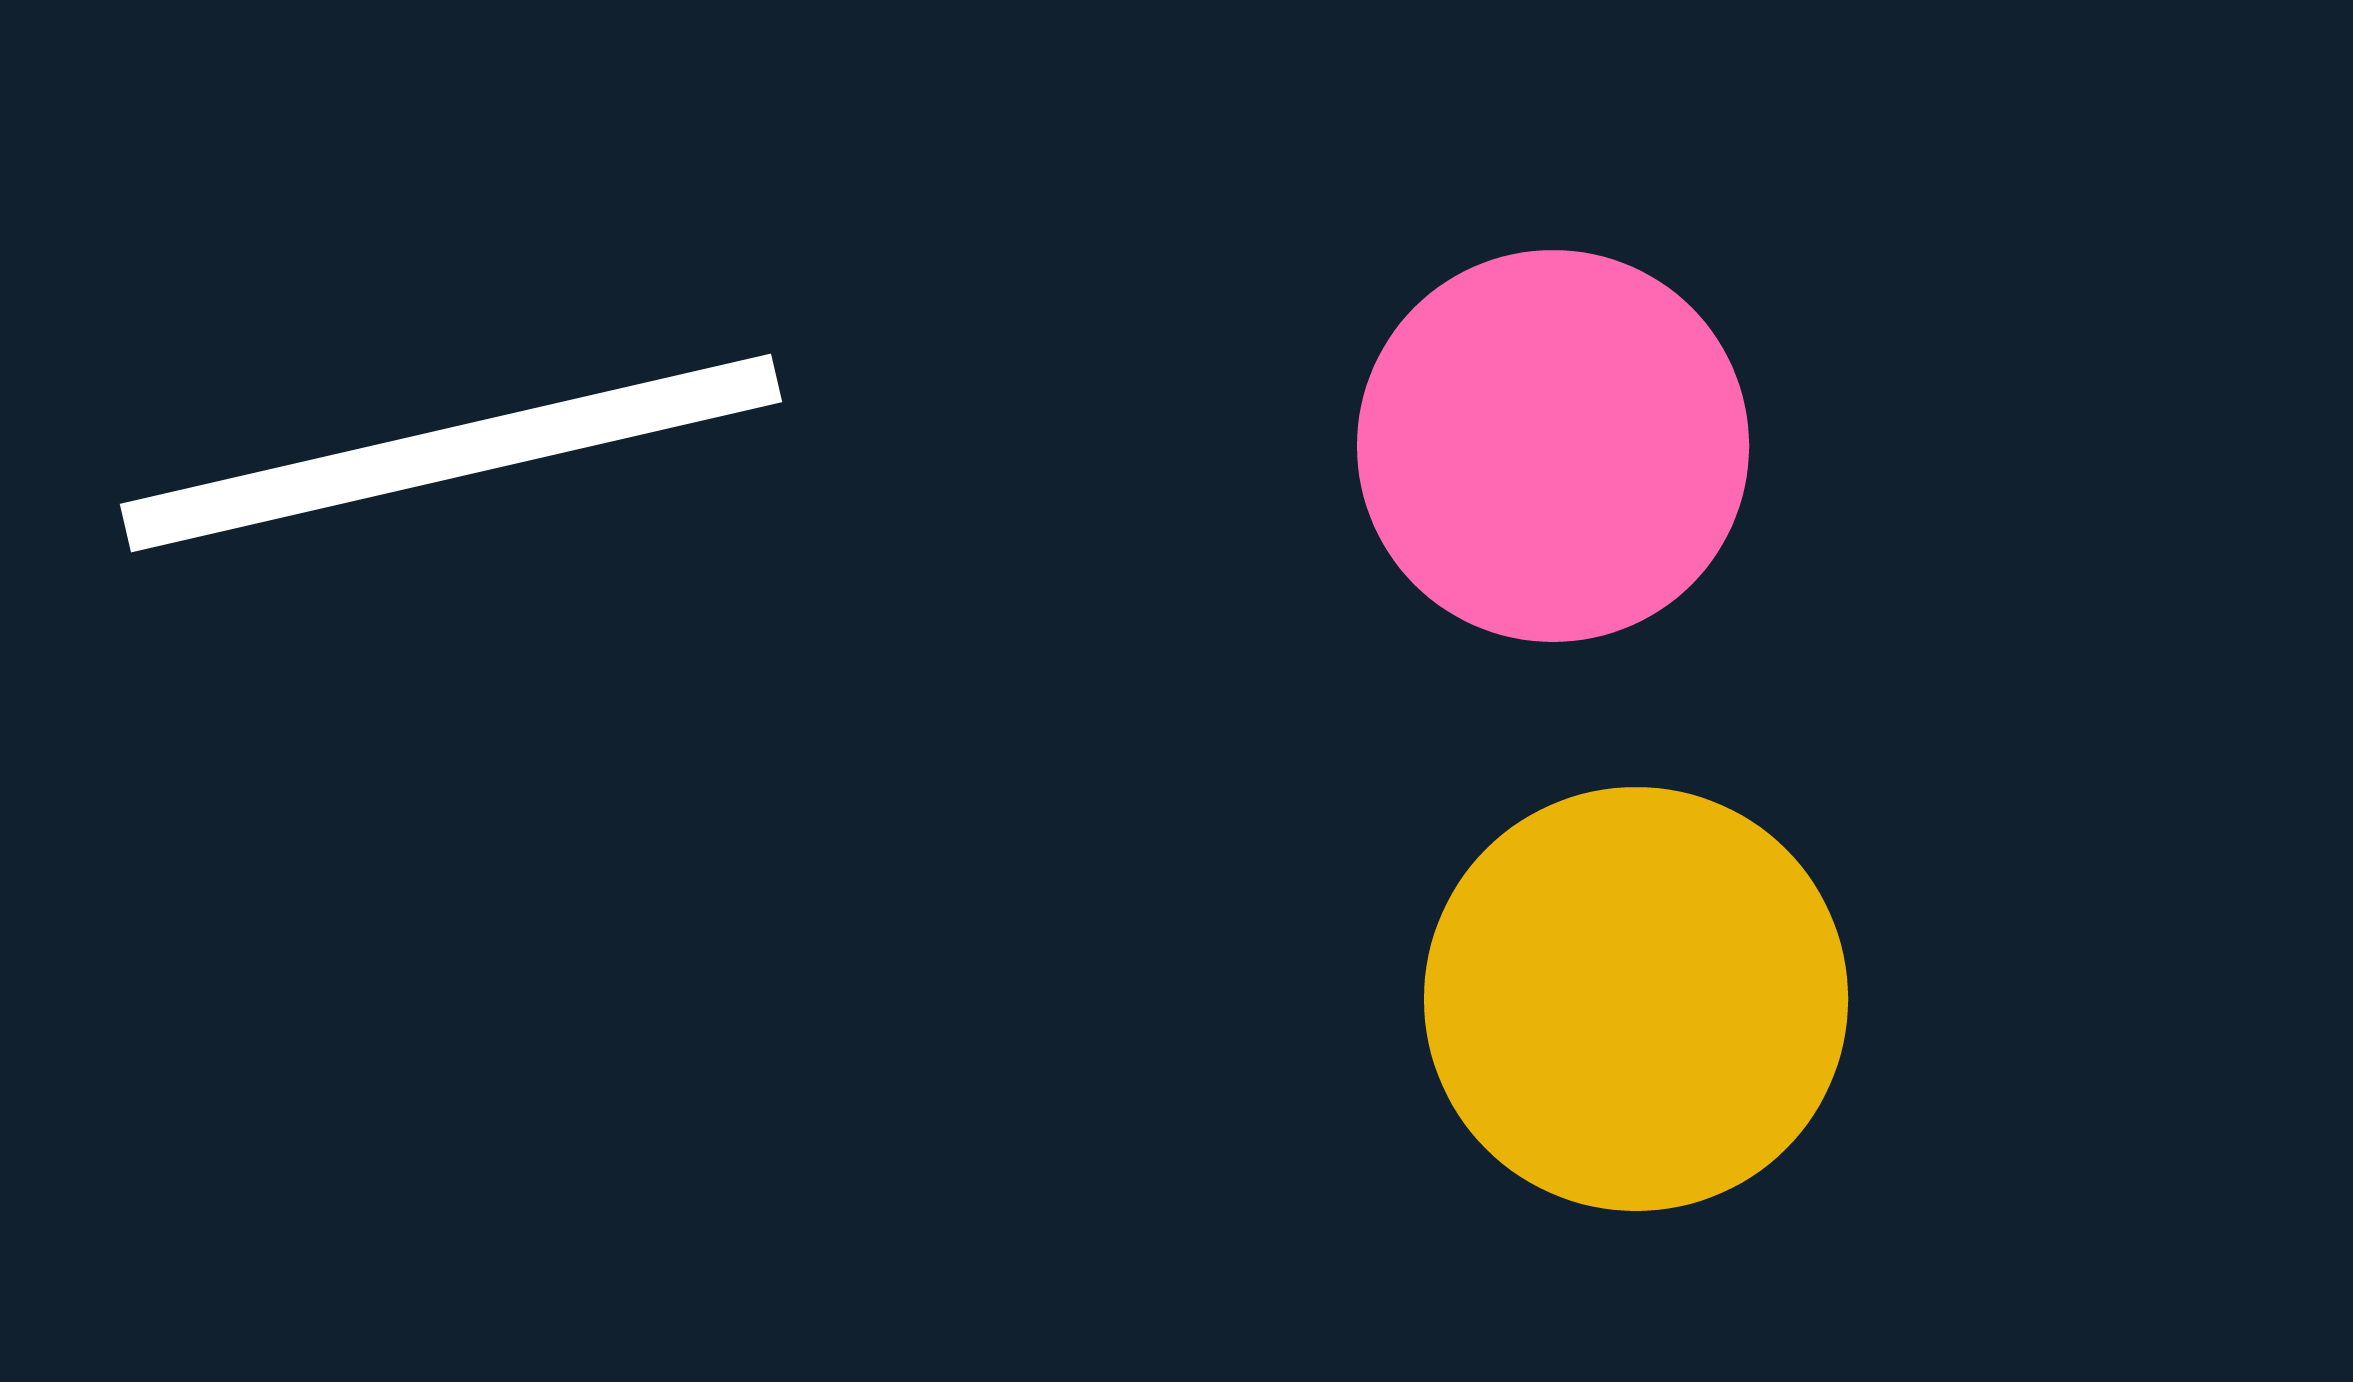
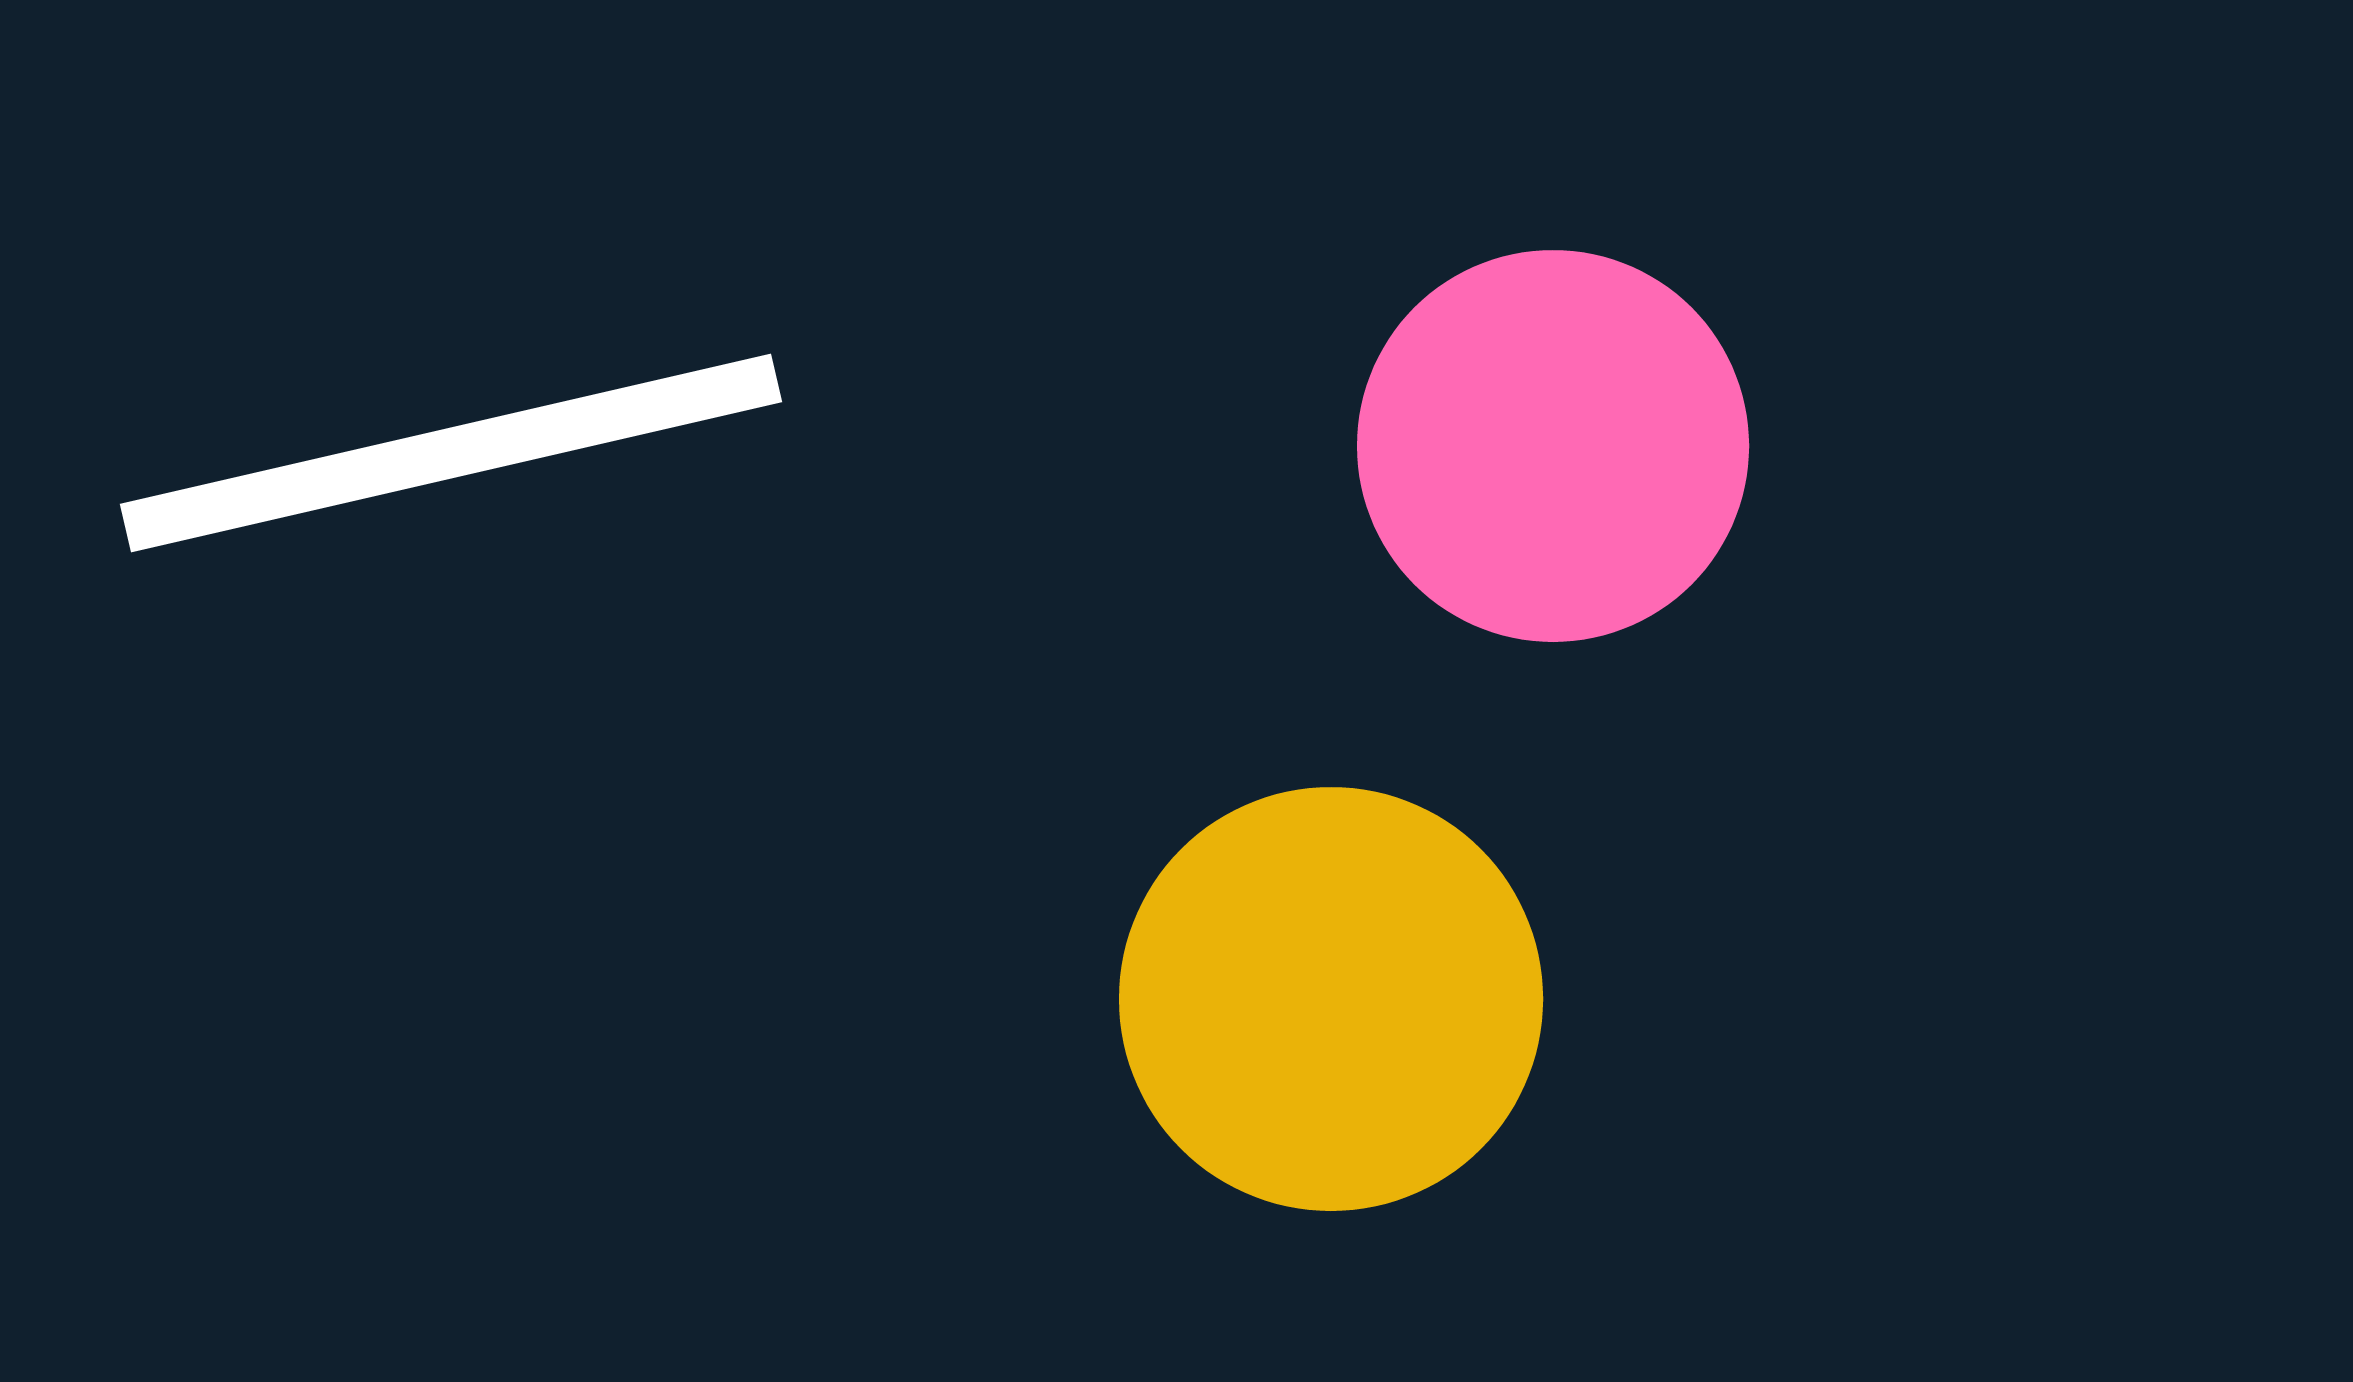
yellow circle: moved 305 px left
